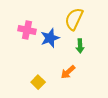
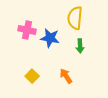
yellow semicircle: moved 1 px right, 1 px up; rotated 20 degrees counterclockwise
blue star: rotated 30 degrees clockwise
orange arrow: moved 2 px left, 4 px down; rotated 98 degrees clockwise
yellow square: moved 6 px left, 6 px up
